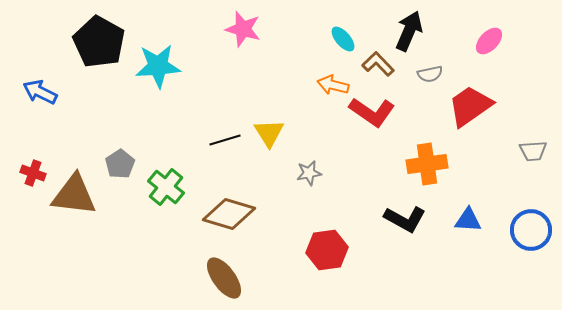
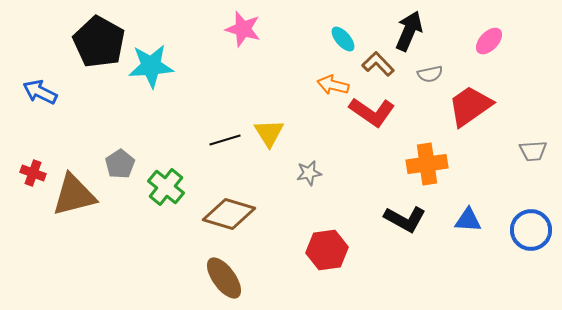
cyan star: moved 7 px left
brown triangle: rotated 21 degrees counterclockwise
